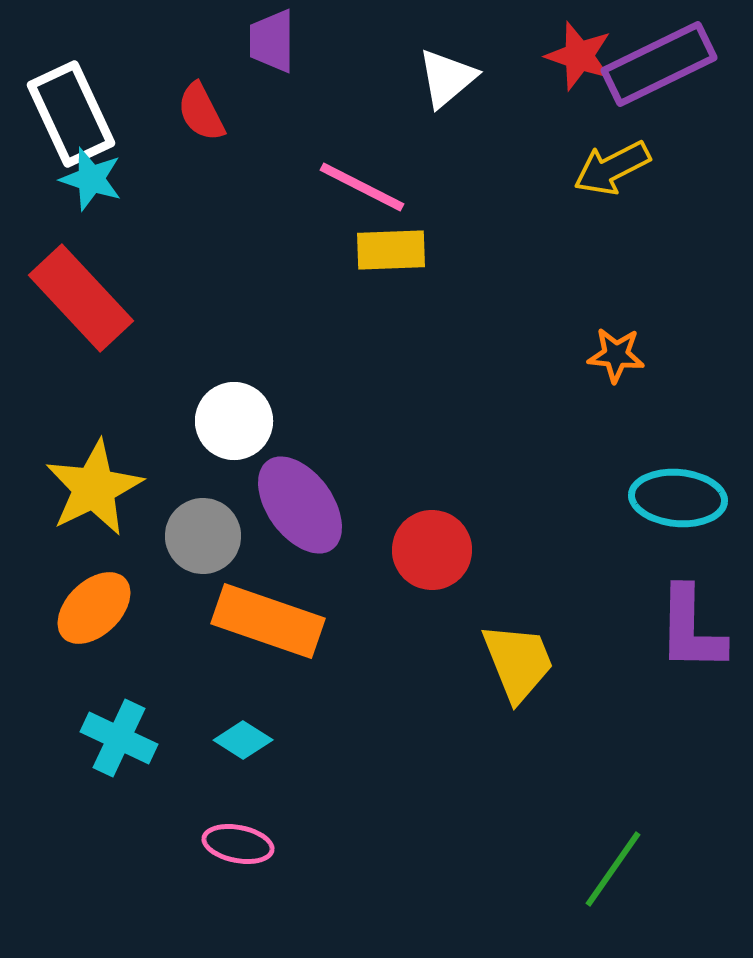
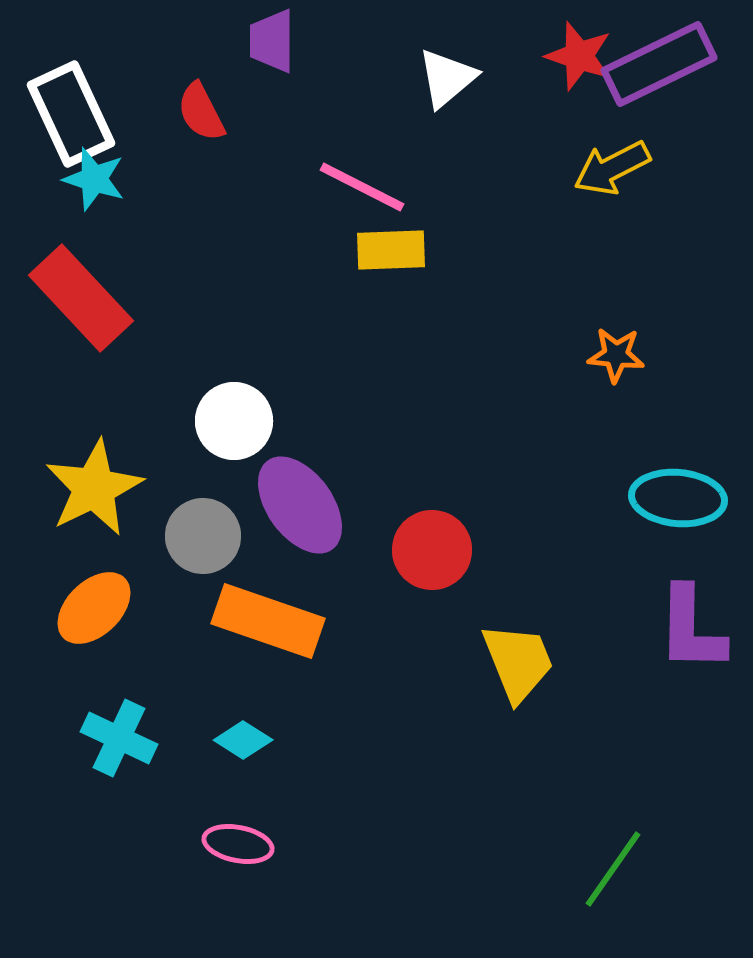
cyan star: moved 3 px right
